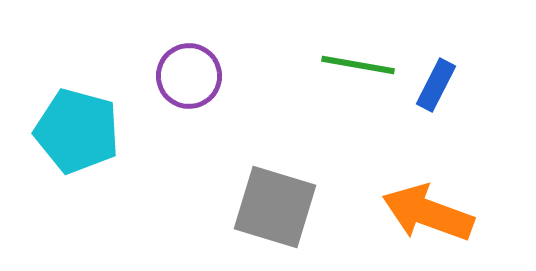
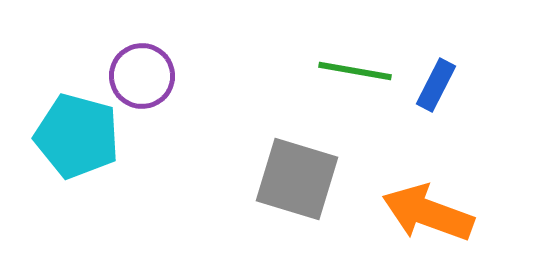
green line: moved 3 px left, 6 px down
purple circle: moved 47 px left
cyan pentagon: moved 5 px down
gray square: moved 22 px right, 28 px up
